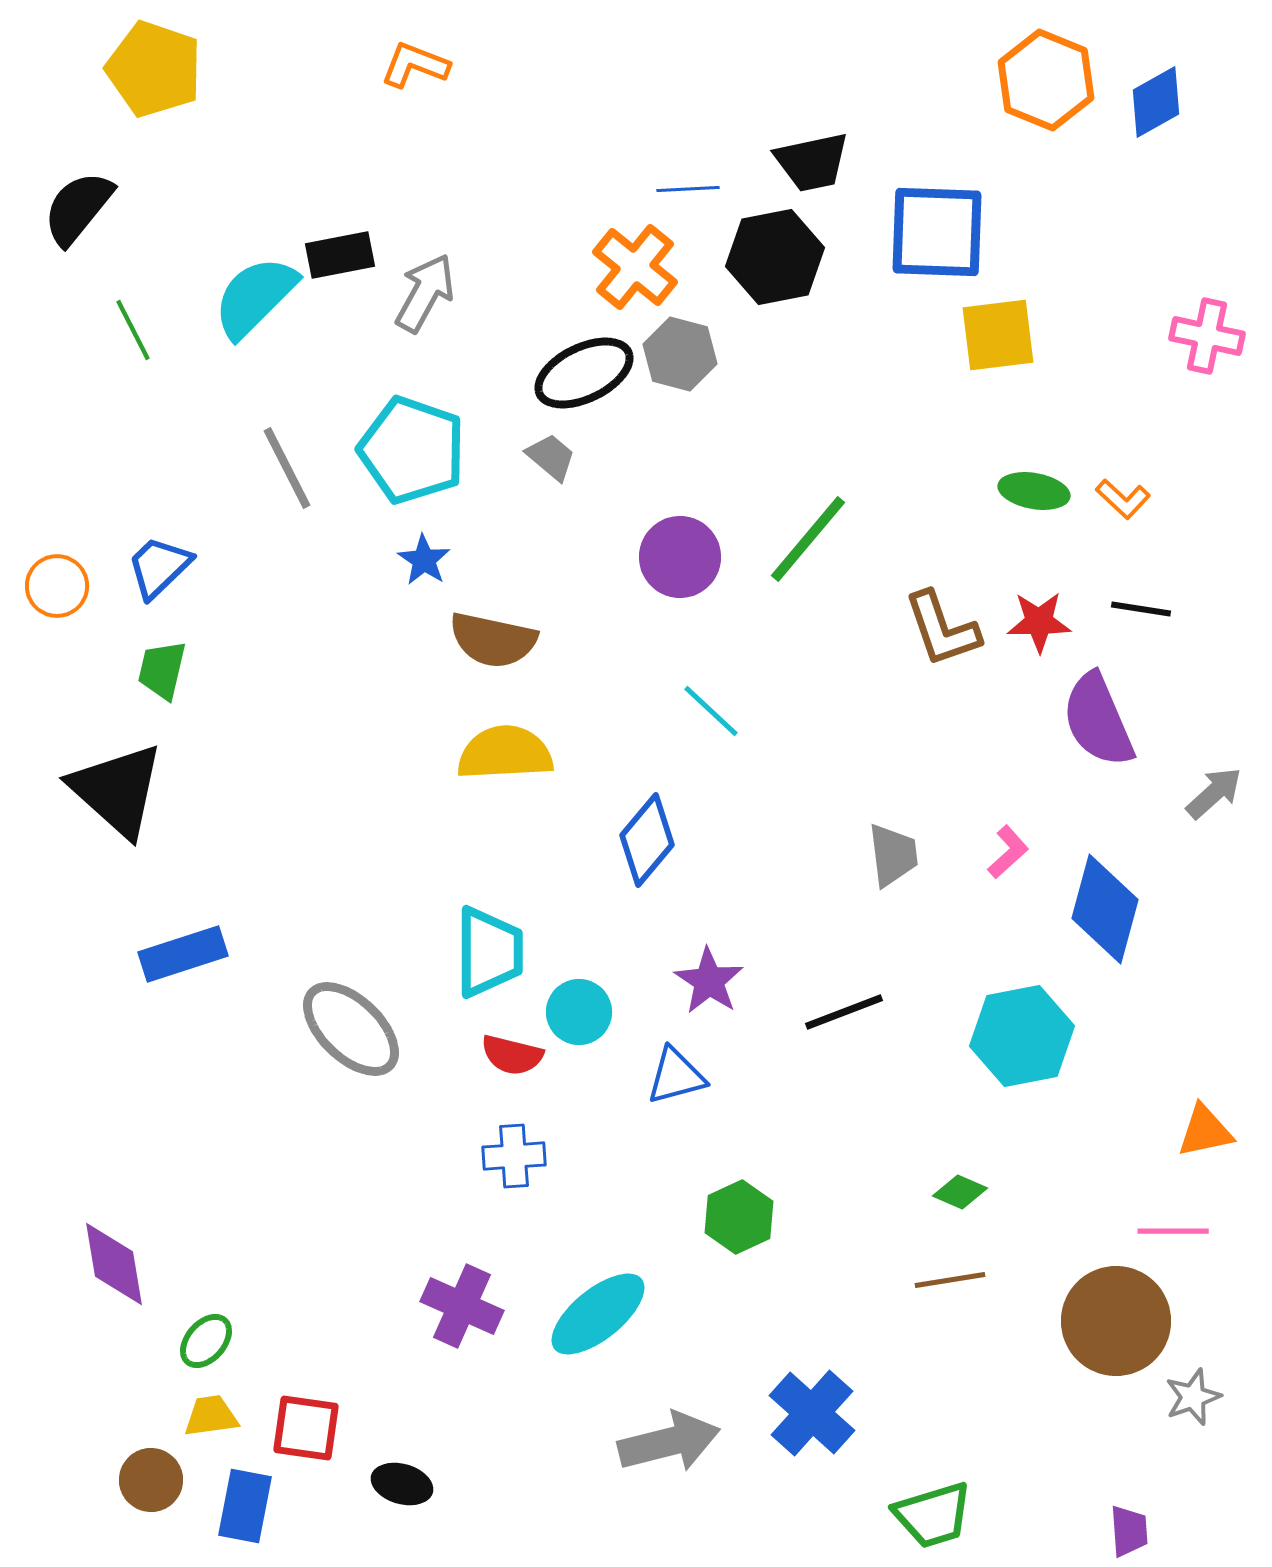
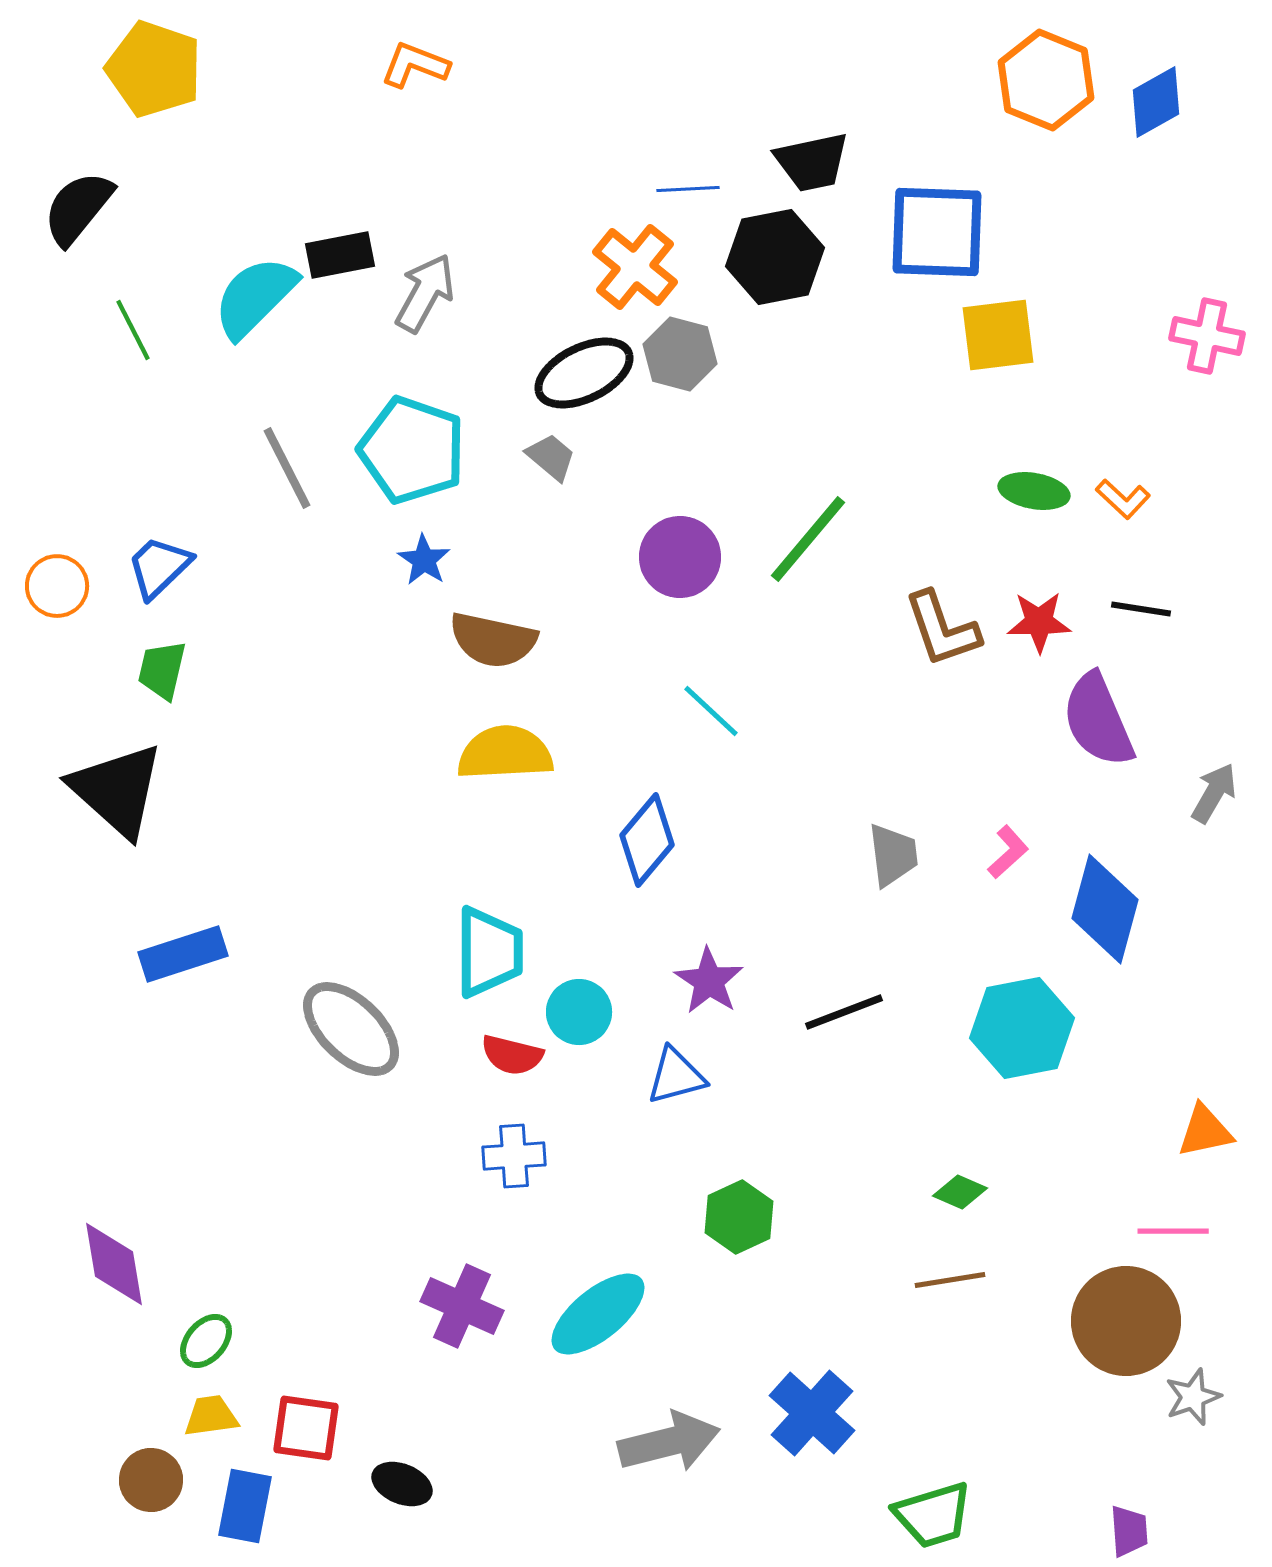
gray arrow at (1214, 793): rotated 18 degrees counterclockwise
cyan hexagon at (1022, 1036): moved 8 px up
brown circle at (1116, 1321): moved 10 px right
black ellipse at (402, 1484): rotated 6 degrees clockwise
